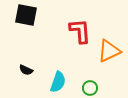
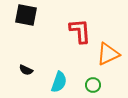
orange triangle: moved 1 px left, 3 px down
cyan semicircle: moved 1 px right
green circle: moved 3 px right, 3 px up
